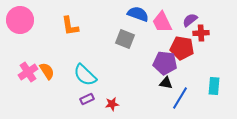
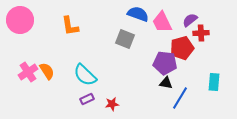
red pentagon: rotated 25 degrees counterclockwise
cyan rectangle: moved 4 px up
